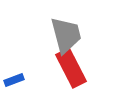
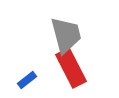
blue rectangle: moved 13 px right; rotated 18 degrees counterclockwise
